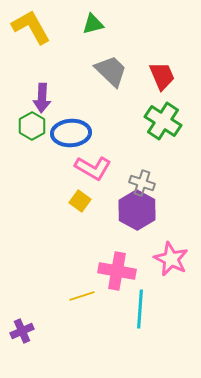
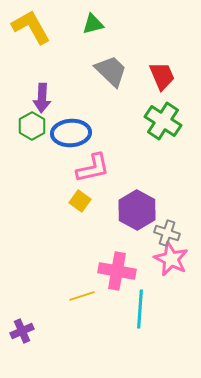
pink L-shape: rotated 42 degrees counterclockwise
gray cross: moved 25 px right, 50 px down
